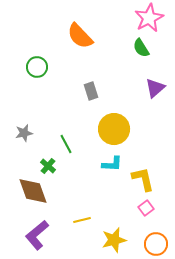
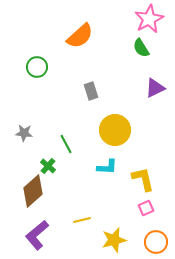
pink star: moved 1 px down
orange semicircle: rotated 88 degrees counterclockwise
purple triangle: rotated 15 degrees clockwise
yellow circle: moved 1 px right, 1 px down
gray star: rotated 18 degrees clockwise
cyan L-shape: moved 5 px left, 3 px down
brown diamond: rotated 68 degrees clockwise
pink square: rotated 14 degrees clockwise
orange circle: moved 2 px up
